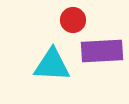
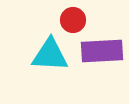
cyan triangle: moved 2 px left, 10 px up
